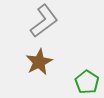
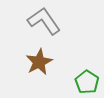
gray L-shape: rotated 88 degrees counterclockwise
